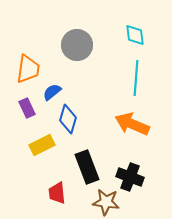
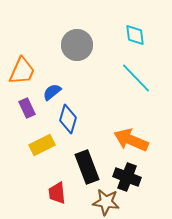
orange trapezoid: moved 6 px left, 2 px down; rotated 16 degrees clockwise
cyan line: rotated 48 degrees counterclockwise
orange arrow: moved 1 px left, 16 px down
black cross: moved 3 px left
